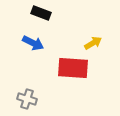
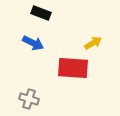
gray cross: moved 2 px right
